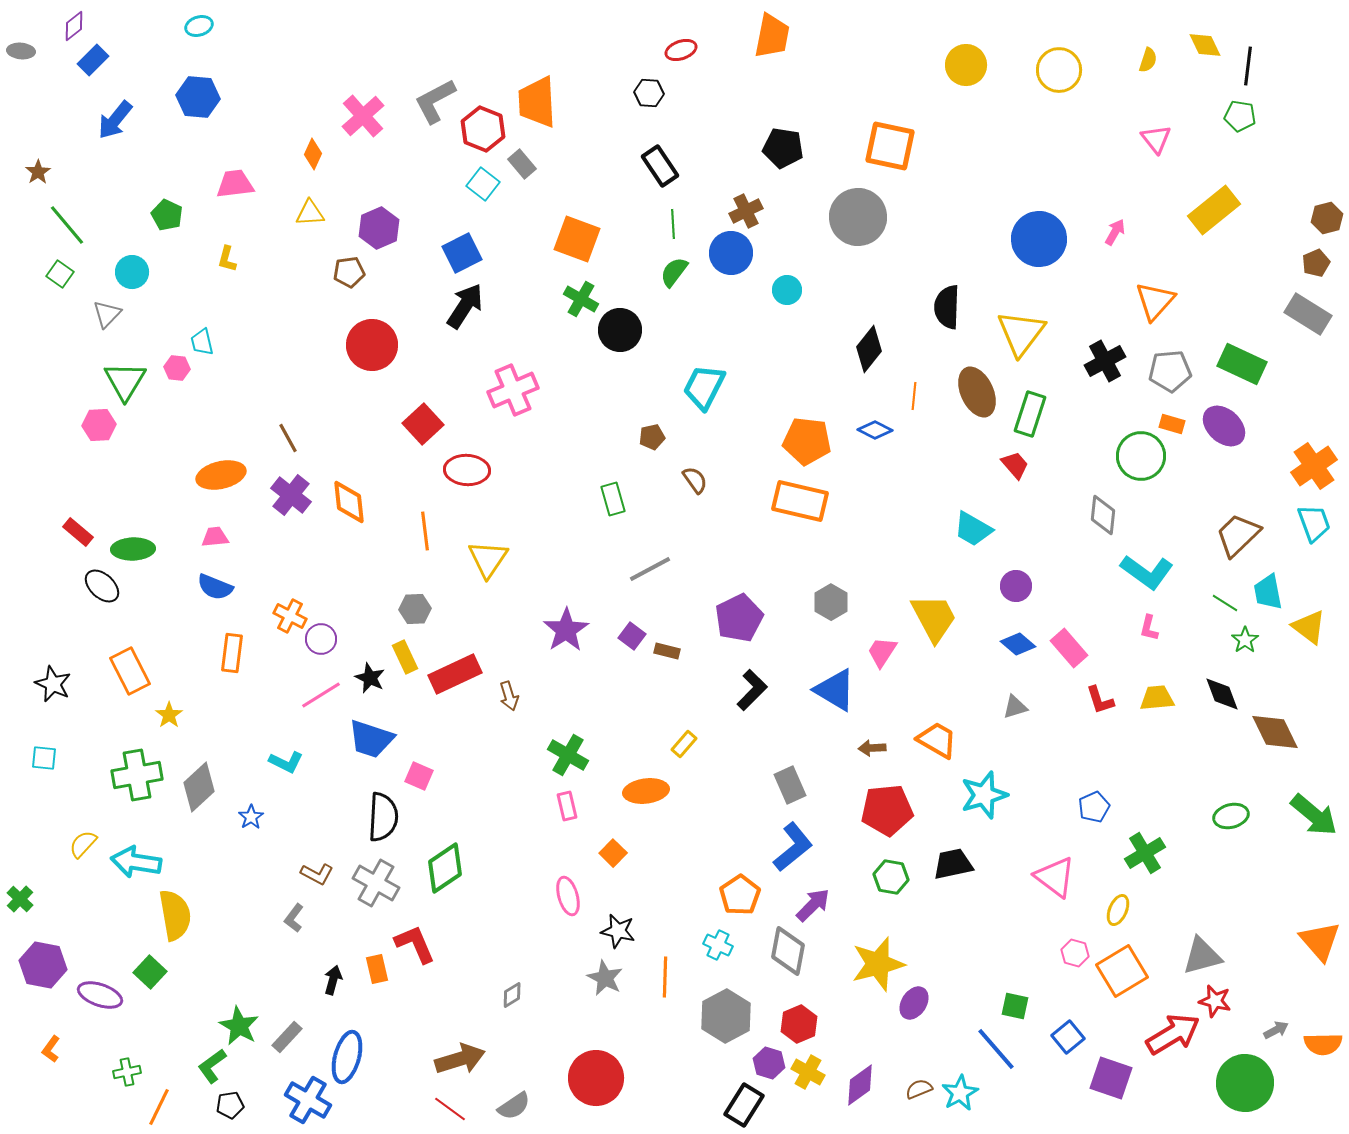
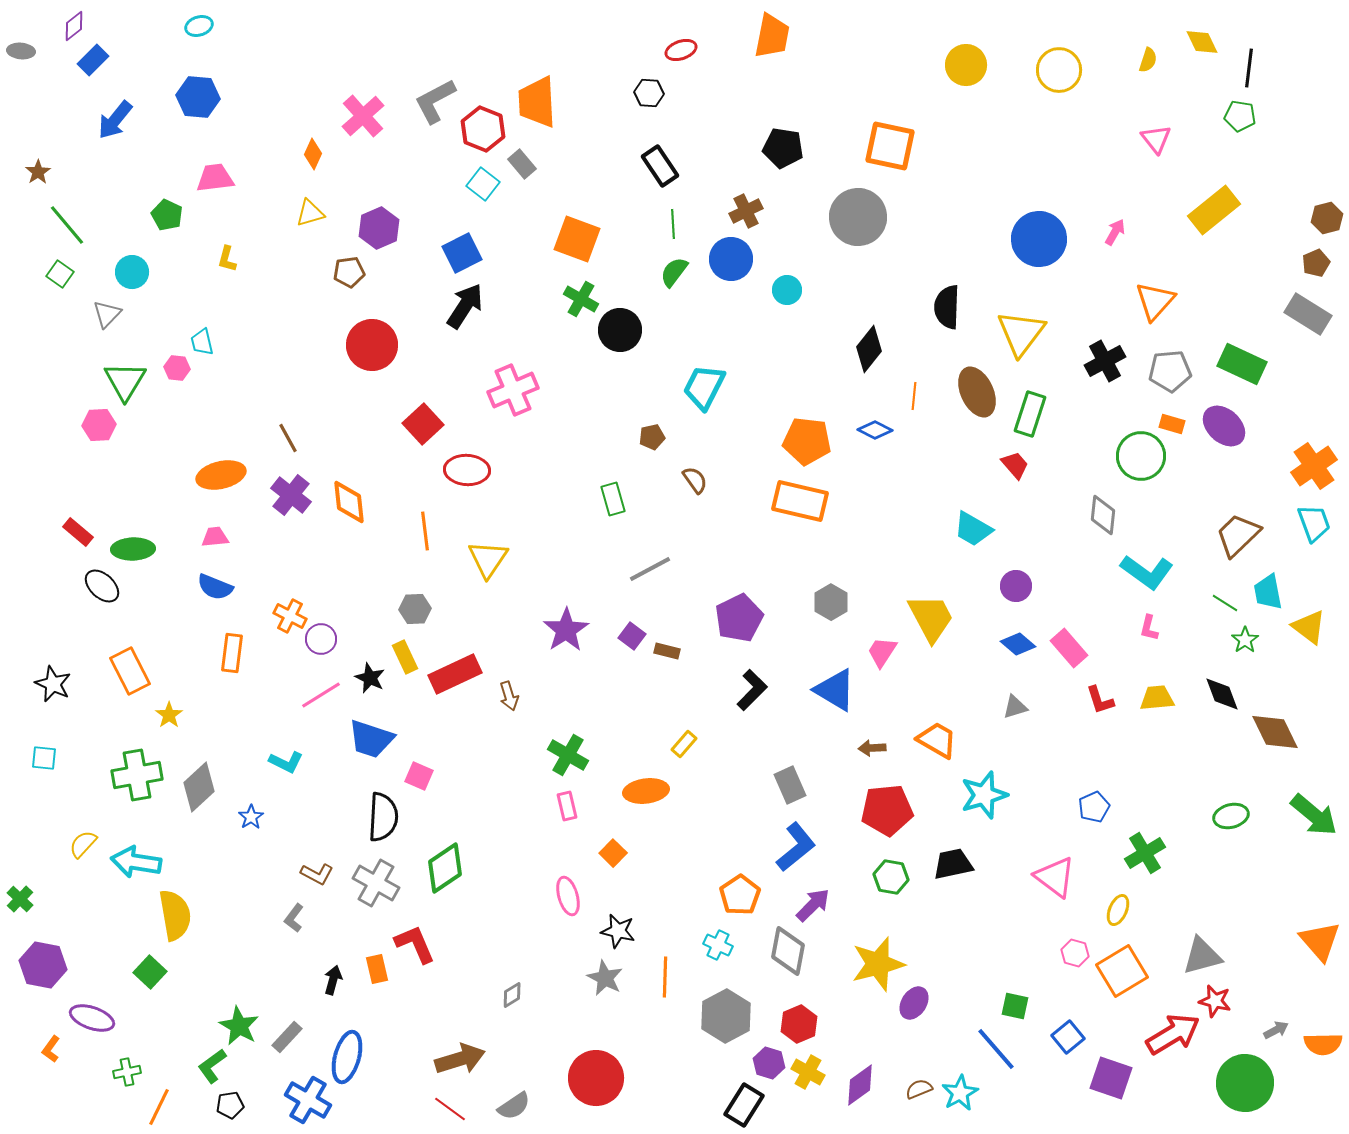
yellow diamond at (1205, 45): moved 3 px left, 3 px up
black line at (1248, 66): moved 1 px right, 2 px down
pink trapezoid at (235, 184): moved 20 px left, 6 px up
yellow triangle at (310, 213): rotated 12 degrees counterclockwise
blue circle at (731, 253): moved 6 px down
yellow trapezoid at (934, 618): moved 3 px left
blue L-shape at (793, 847): moved 3 px right
purple ellipse at (100, 995): moved 8 px left, 23 px down
